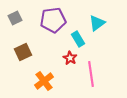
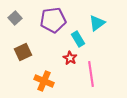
gray square: rotated 16 degrees counterclockwise
orange cross: rotated 30 degrees counterclockwise
